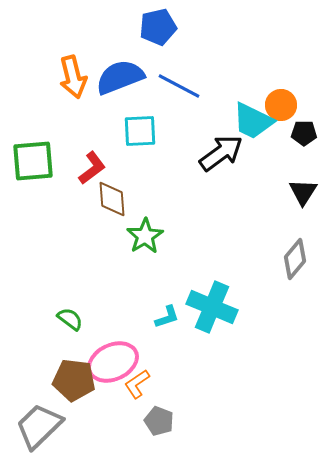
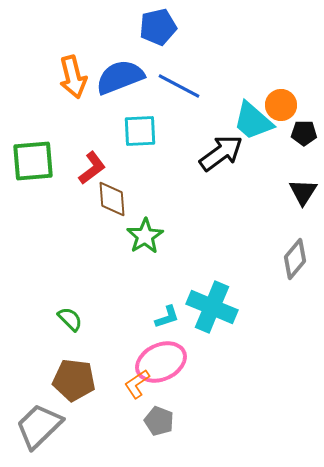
cyan trapezoid: rotated 15 degrees clockwise
green semicircle: rotated 8 degrees clockwise
pink ellipse: moved 48 px right
